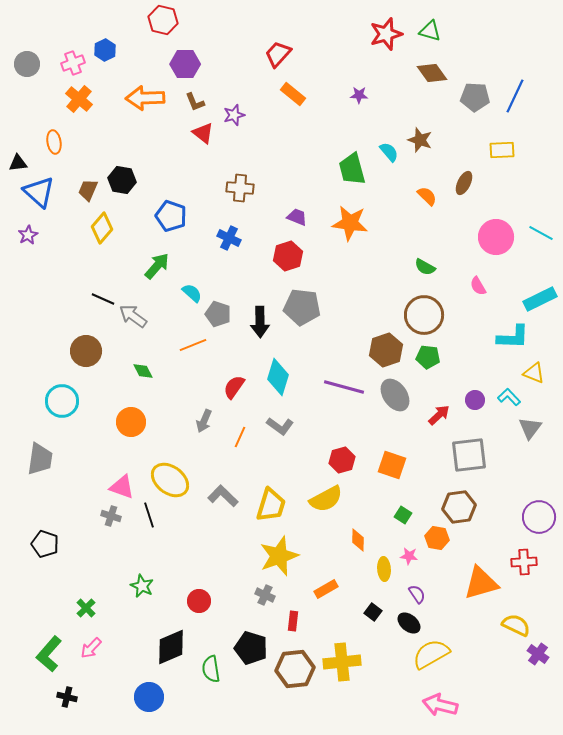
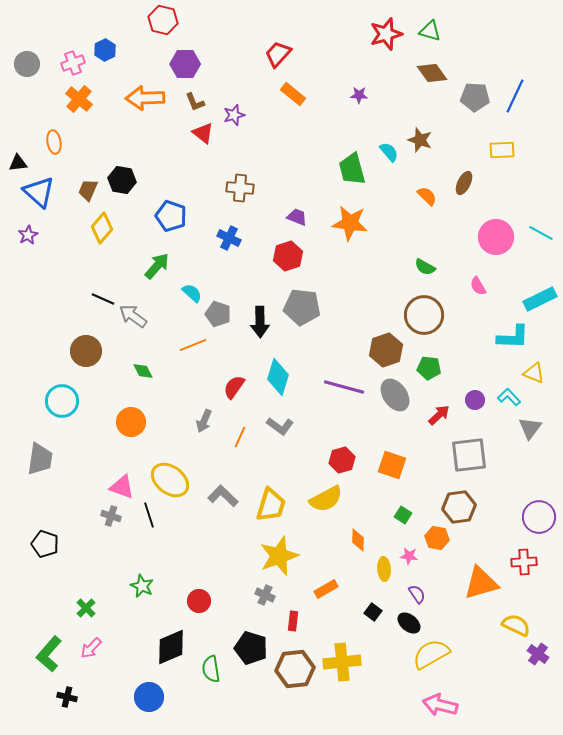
green pentagon at (428, 357): moved 1 px right, 11 px down
